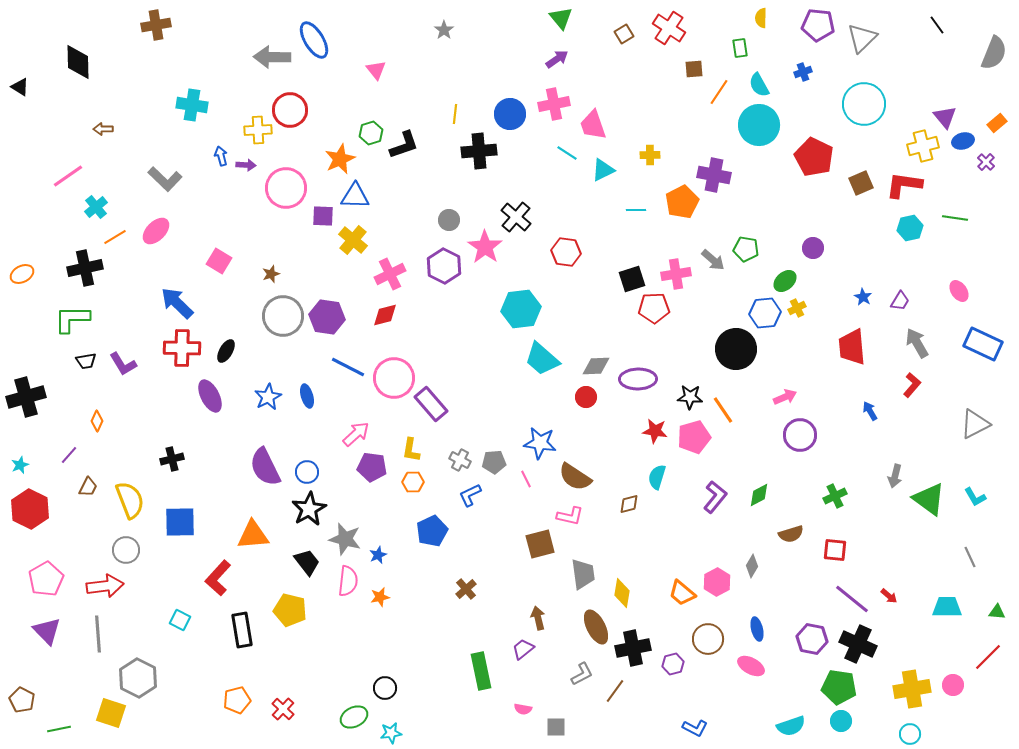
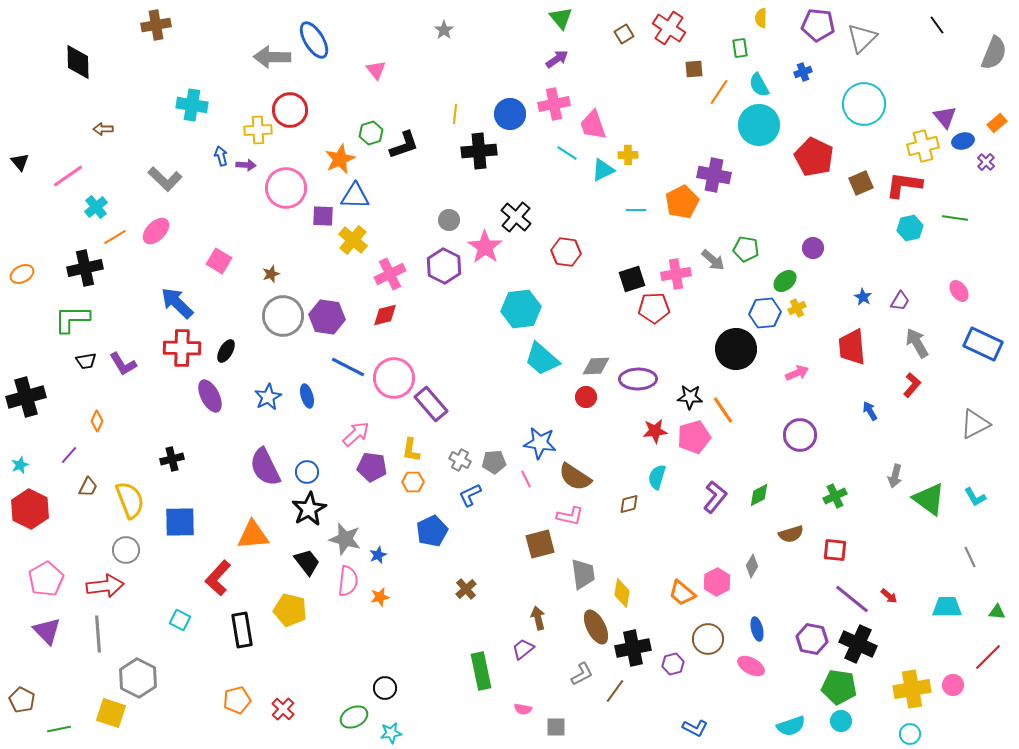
black triangle at (20, 87): moved 75 px down; rotated 18 degrees clockwise
yellow cross at (650, 155): moved 22 px left
pink arrow at (785, 397): moved 12 px right, 24 px up
red star at (655, 431): rotated 15 degrees counterclockwise
